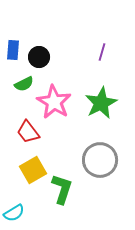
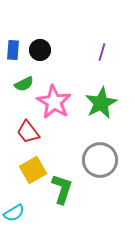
black circle: moved 1 px right, 7 px up
